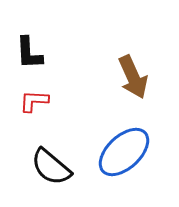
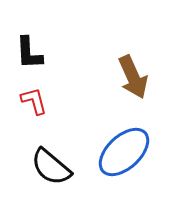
red L-shape: rotated 72 degrees clockwise
